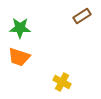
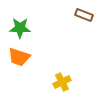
brown rectangle: moved 2 px right, 1 px up; rotated 54 degrees clockwise
yellow cross: rotated 36 degrees clockwise
